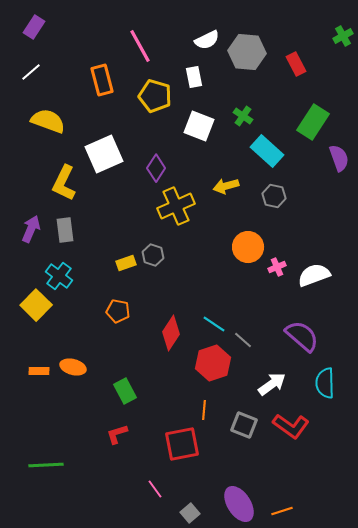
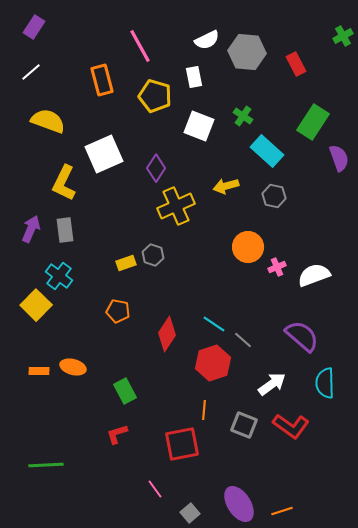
red diamond at (171, 333): moved 4 px left, 1 px down
